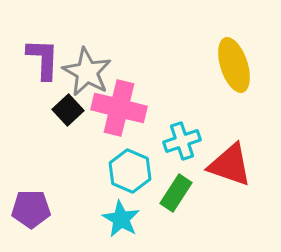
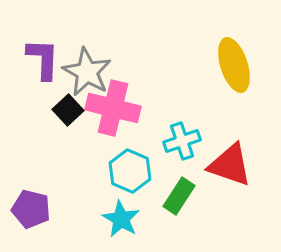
pink cross: moved 6 px left
green rectangle: moved 3 px right, 3 px down
purple pentagon: rotated 15 degrees clockwise
